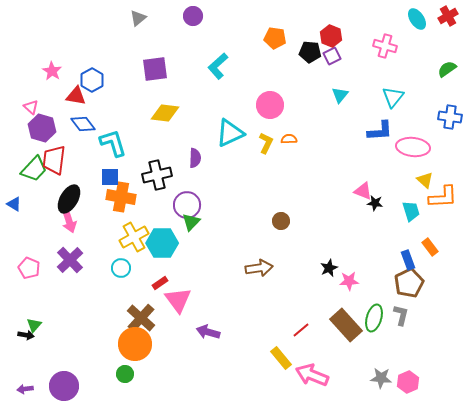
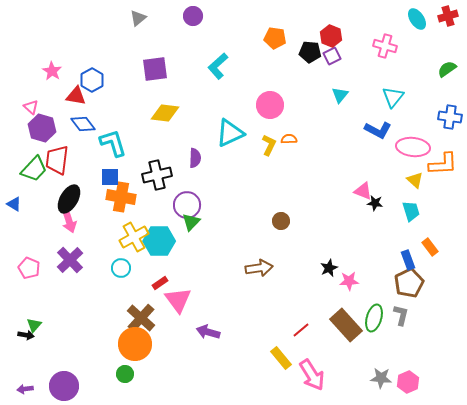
red cross at (448, 16): rotated 12 degrees clockwise
blue L-shape at (380, 131): moved 2 px left, 1 px up; rotated 32 degrees clockwise
yellow L-shape at (266, 143): moved 3 px right, 2 px down
red trapezoid at (54, 160): moved 3 px right
yellow triangle at (425, 180): moved 10 px left
orange L-shape at (443, 197): moved 33 px up
cyan hexagon at (162, 243): moved 3 px left, 2 px up
pink arrow at (312, 375): rotated 144 degrees counterclockwise
